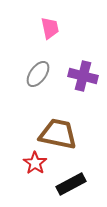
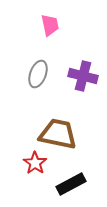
pink trapezoid: moved 3 px up
gray ellipse: rotated 16 degrees counterclockwise
